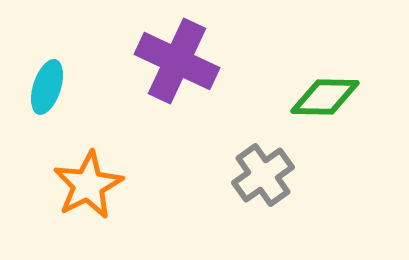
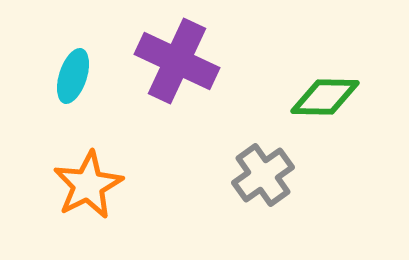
cyan ellipse: moved 26 px right, 11 px up
